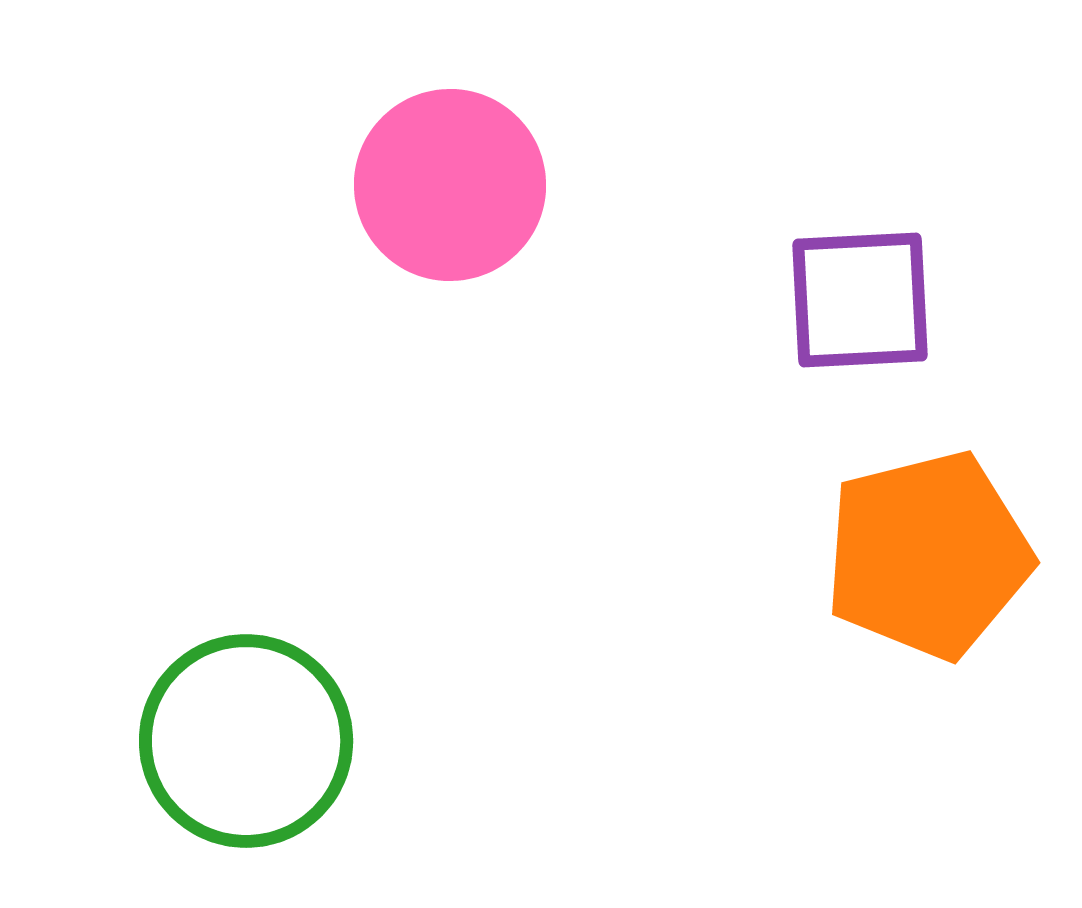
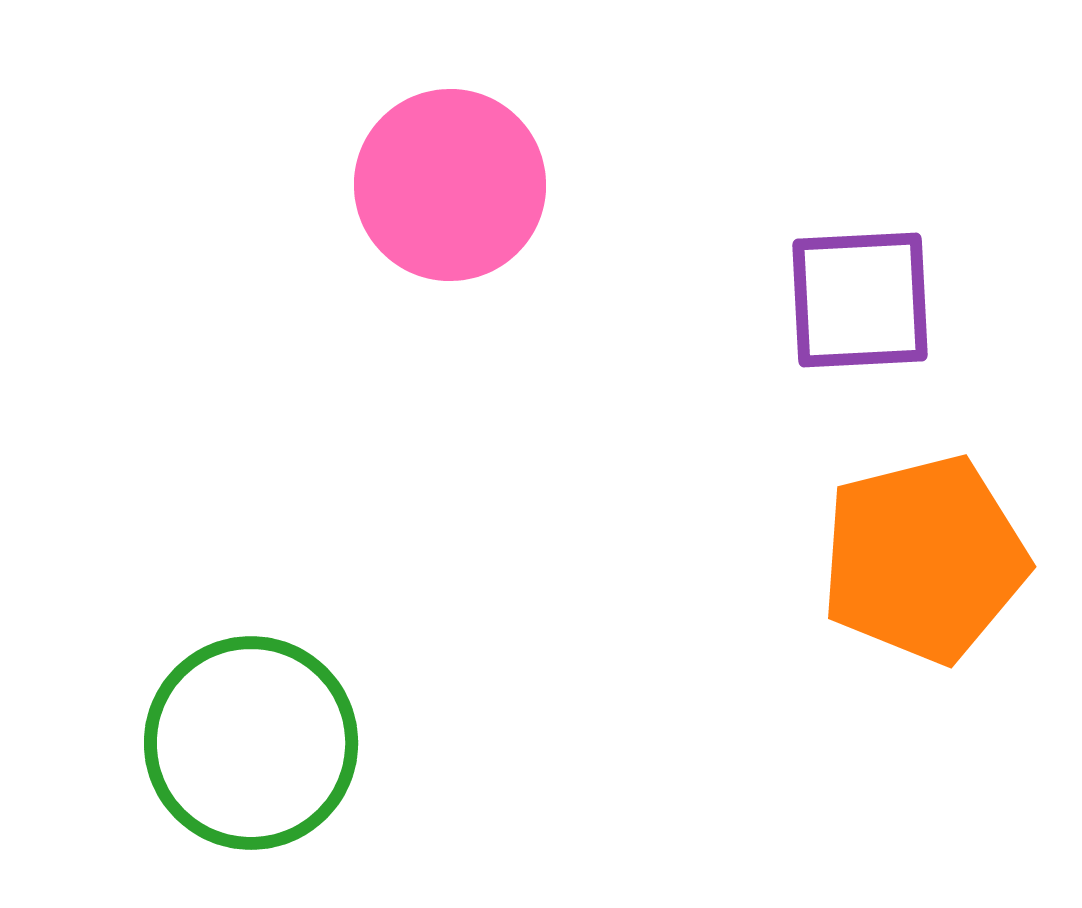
orange pentagon: moved 4 px left, 4 px down
green circle: moved 5 px right, 2 px down
